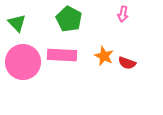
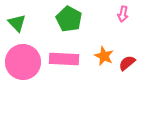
pink rectangle: moved 2 px right, 4 px down
red semicircle: rotated 120 degrees clockwise
